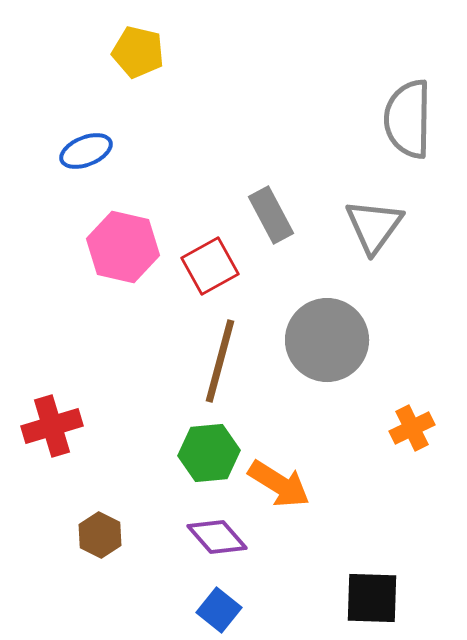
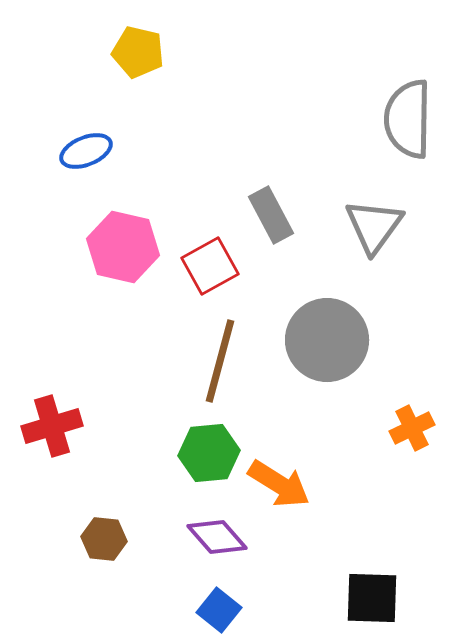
brown hexagon: moved 4 px right, 4 px down; rotated 21 degrees counterclockwise
